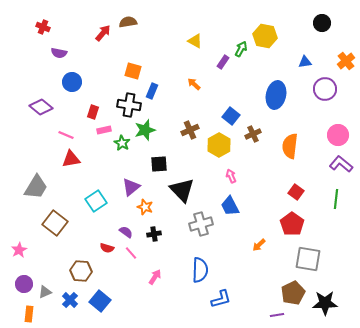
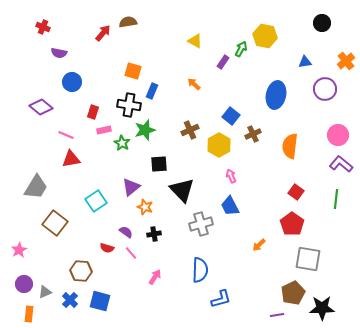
blue square at (100, 301): rotated 25 degrees counterclockwise
black star at (325, 303): moved 3 px left, 5 px down
